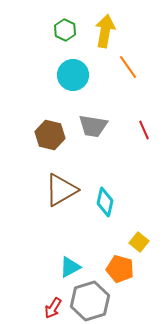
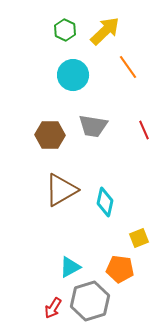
yellow arrow: rotated 36 degrees clockwise
brown hexagon: rotated 12 degrees counterclockwise
yellow square: moved 4 px up; rotated 30 degrees clockwise
orange pentagon: rotated 8 degrees counterclockwise
